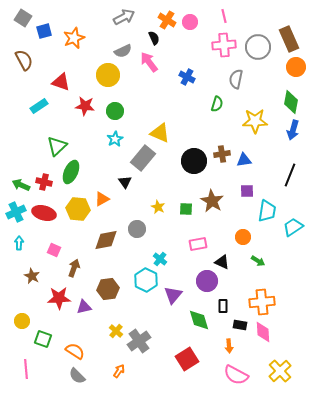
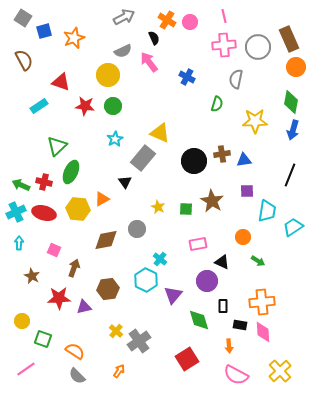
green circle at (115, 111): moved 2 px left, 5 px up
pink line at (26, 369): rotated 60 degrees clockwise
